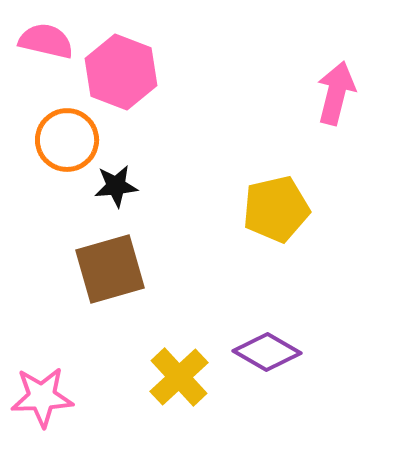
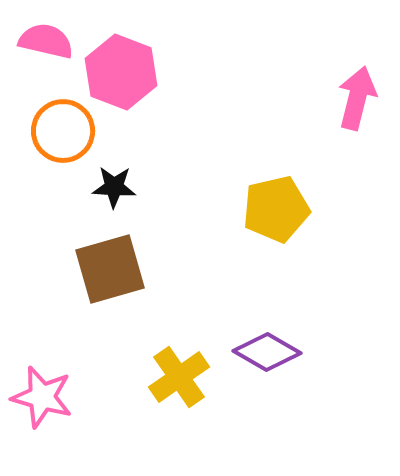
pink arrow: moved 21 px right, 5 px down
orange circle: moved 4 px left, 9 px up
black star: moved 2 px left, 1 px down; rotated 9 degrees clockwise
yellow cross: rotated 8 degrees clockwise
pink star: rotated 18 degrees clockwise
